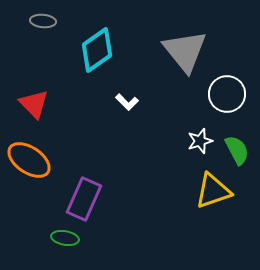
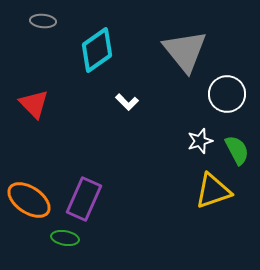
orange ellipse: moved 40 px down
